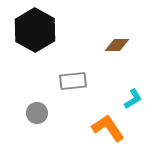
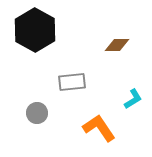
gray rectangle: moved 1 px left, 1 px down
orange L-shape: moved 9 px left
